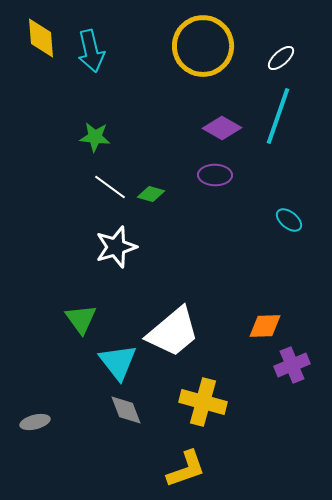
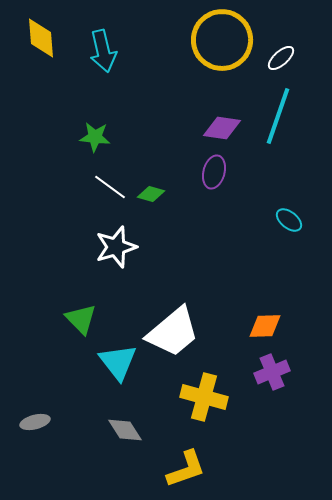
yellow circle: moved 19 px right, 6 px up
cyan arrow: moved 12 px right
purple diamond: rotated 21 degrees counterclockwise
purple ellipse: moved 1 px left, 3 px up; rotated 76 degrees counterclockwise
green triangle: rotated 8 degrees counterclockwise
purple cross: moved 20 px left, 7 px down
yellow cross: moved 1 px right, 5 px up
gray diamond: moved 1 px left, 20 px down; rotated 12 degrees counterclockwise
